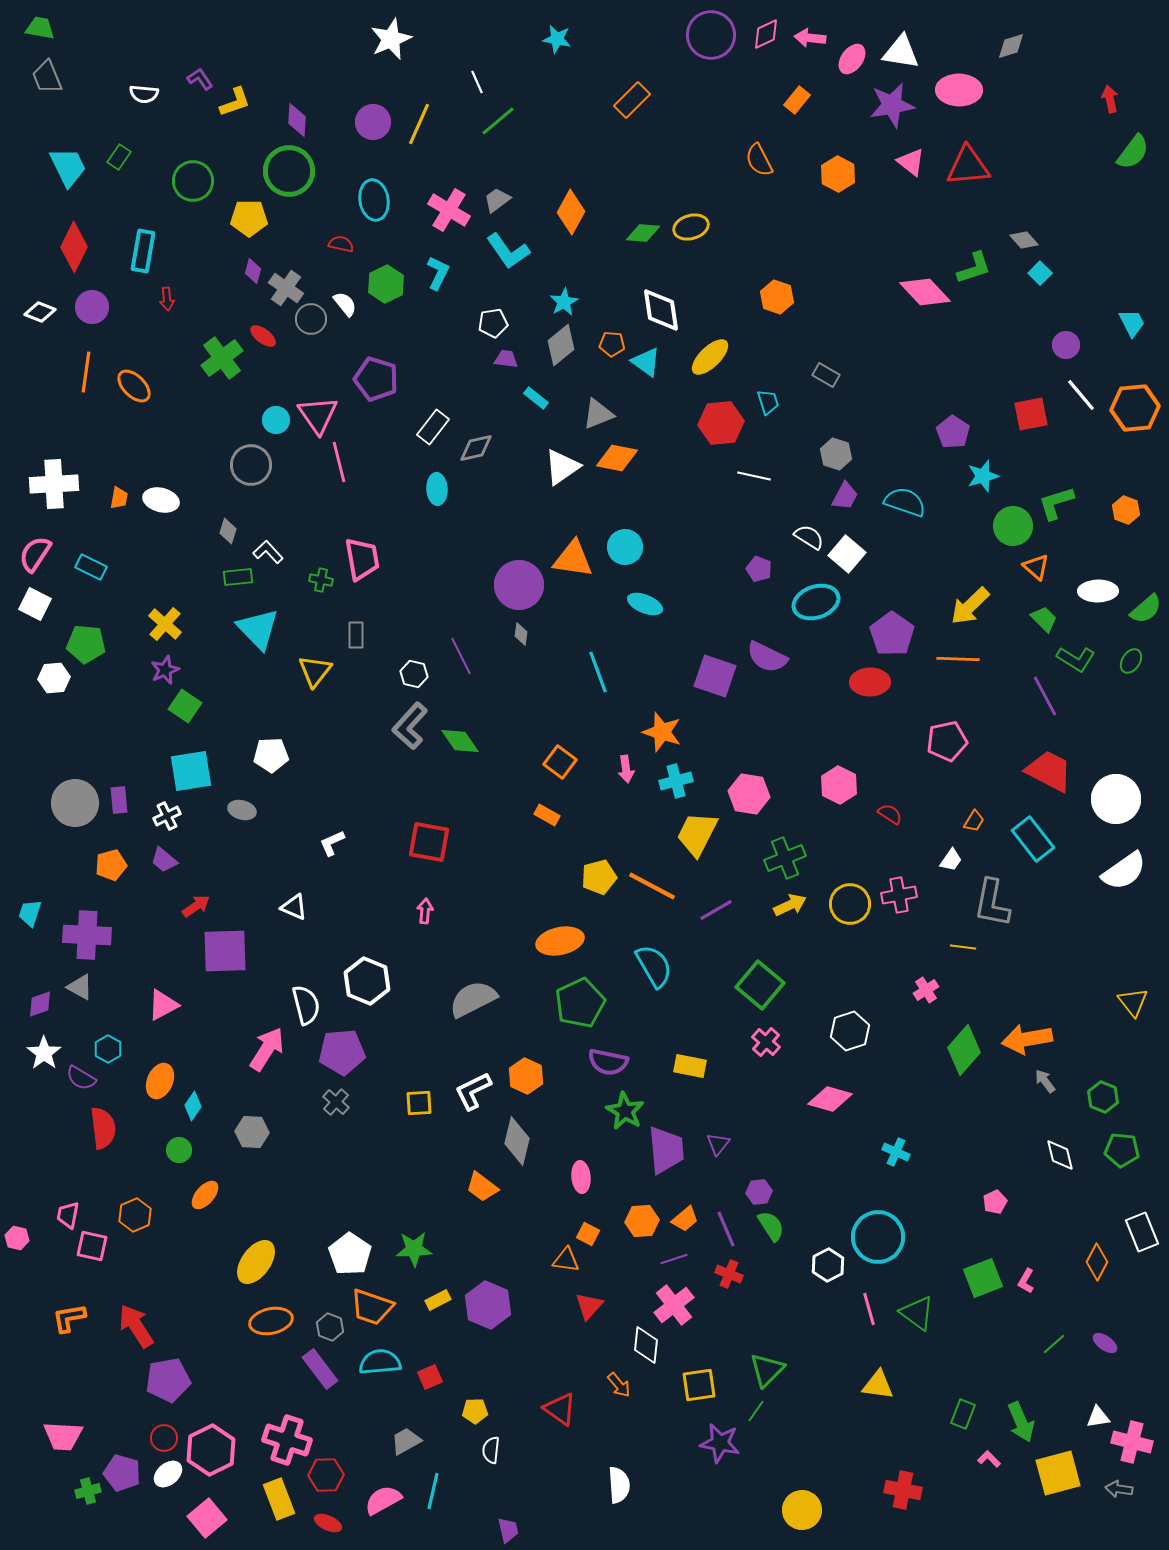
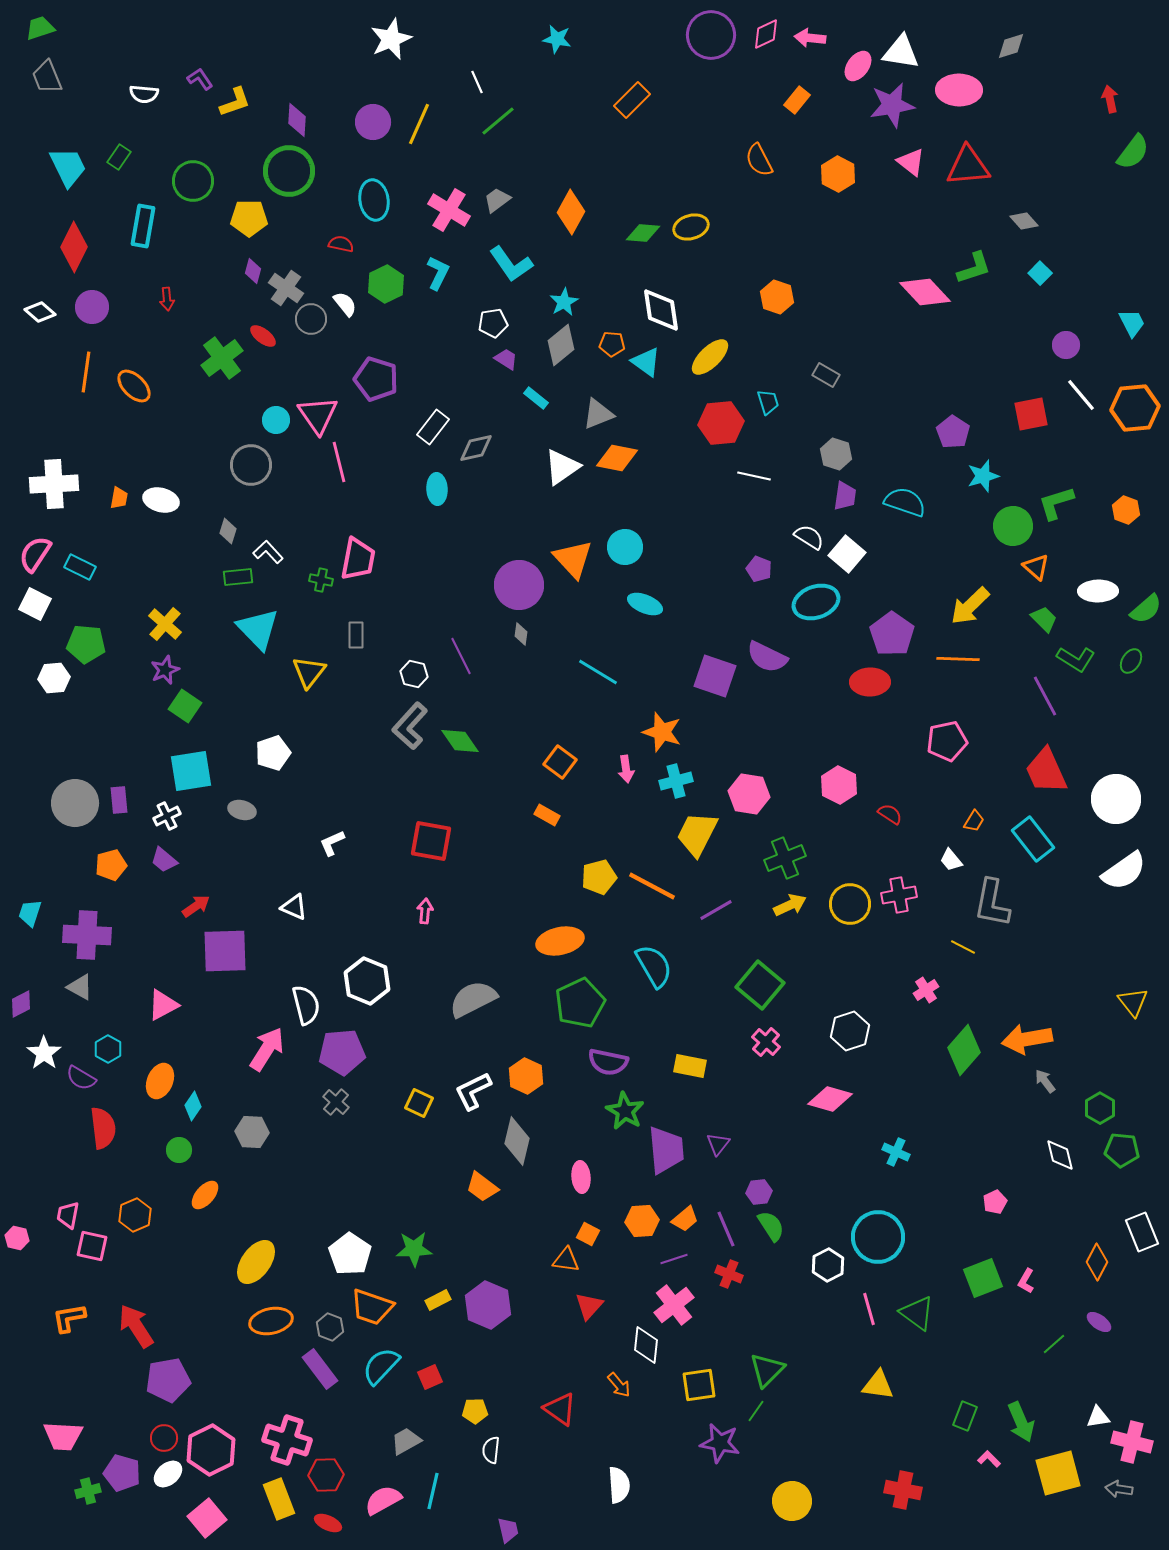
green trapezoid at (40, 28): rotated 28 degrees counterclockwise
pink ellipse at (852, 59): moved 6 px right, 7 px down
gray diamond at (1024, 240): moved 19 px up
cyan rectangle at (143, 251): moved 25 px up
cyan L-shape at (508, 251): moved 3 px right, 13 px down
white diamond at (40, 312): rotated 20 degrees clockwise
purple trapezoid at (506, 359): rotated 25 degrees clockwise
purple trapezoid at (845, 496): rotated 20 degrees counterclockwise
pink trapezoid at (362, 559): moved 4 px left; rotated 21 degrees clockwise
orange triangle at (573, 559): rotated 39 degrees clockwise
cyan rectangle at (91, 567): moved 11 px left
yellow triangle at (315, 671): moved 6 px left, 1 px down
cyan line at (598, 672): rotated 39 degrees counterclockwise
white pentagon at (271, 755): moved 2 px right, 2 px up; rotated 16 degrees counterclockwise
red trapezoid at (1049, 771): moved 3 px left; rotated 141 degrees counterclockwise
red square at (429, 842): moved 2 px right, 1 px up
white trapezoid at (951, 860): rotated 105 degrees clockwise
yellow line at (963, 947): rotated 20 degrees clockwise
purple diamond at (40, 1004): moved 19 px left; rotated 8 degrees counterclockwise
green hexagon at (1103, 1097): moved 3 px left, 11 px down; rotated 8 degrees clockwise
yellow square at (419, 1103): rotated 28 degrees clockwise
purple ellipse at (1105, 1343): moved 6 px left, 21 px up
cyan semicircle at (380, 1362): moved 1 px right, 4 px down; rotated 42 degrees counterclockwise
green rectangle at (963, 1414): moved 2 px right, 2 px down
yellow circle at (802, 1510): moved 10 px left, 9 px up
